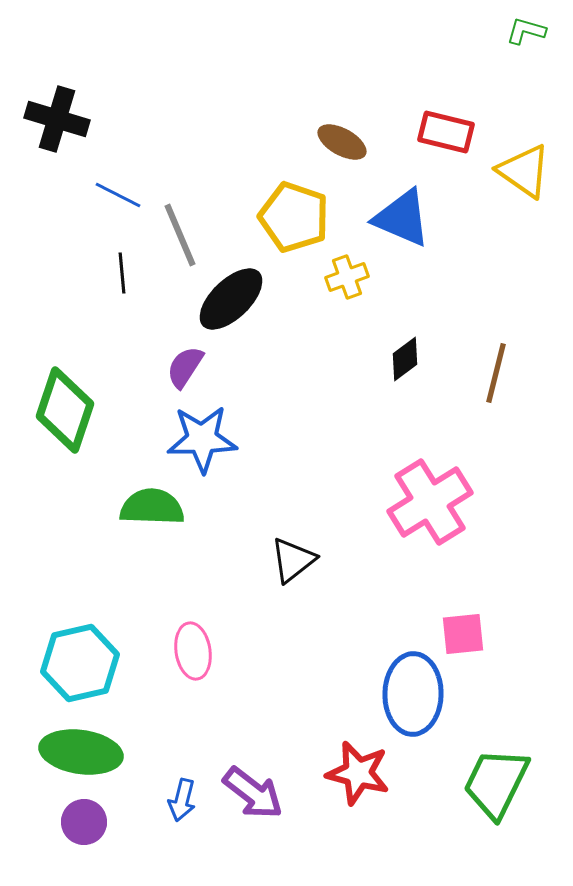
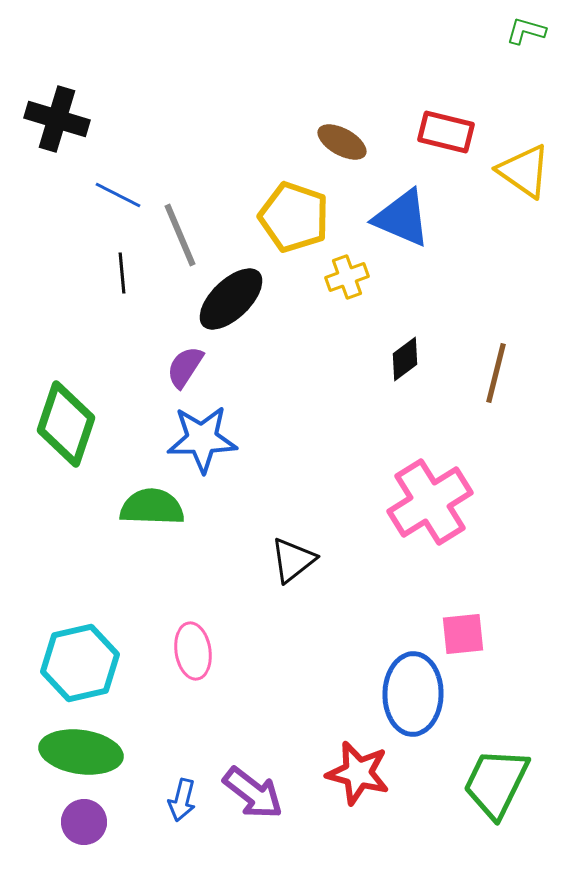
green diamond: moved 1 px right, 14 px down
